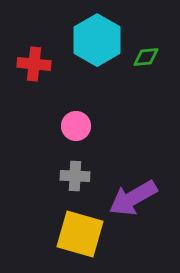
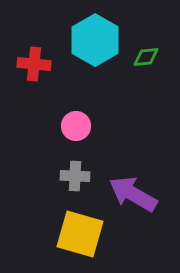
cyan hexagon: moved 2 px left
purple arrow: moved 4 px up; rotated 60 degrees clockwise
